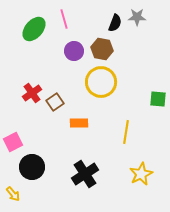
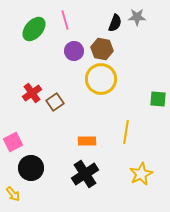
pink line: moved 1 px right, 1 px down
yellow circle: moved 3 px up
orange rectangle: moved 8 px right, 18 px down
black circle: moved 1 px left, 1 px down
